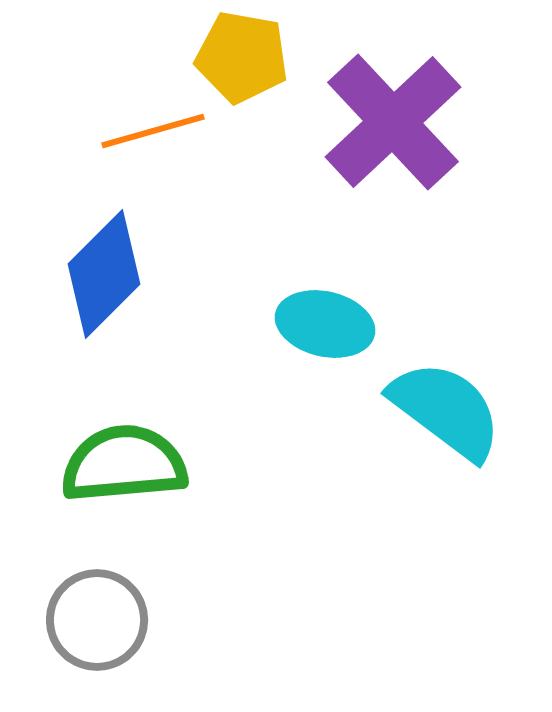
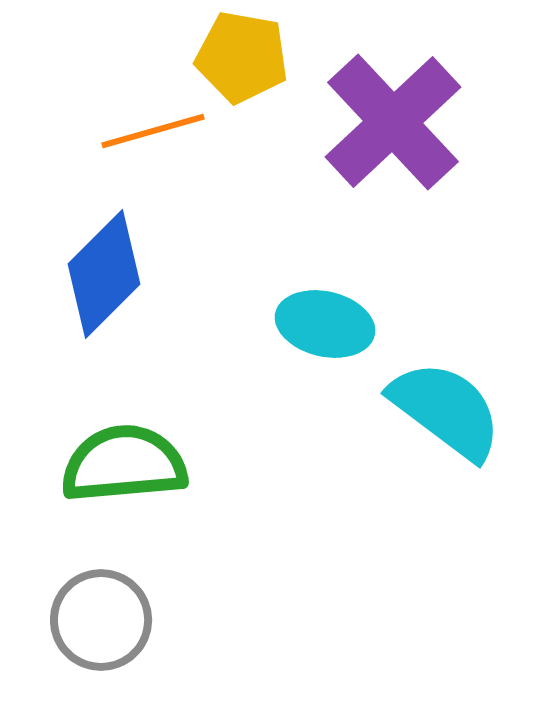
gray circle: moved 4 px right
